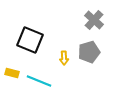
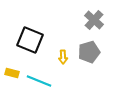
yellow arrow: moved 1 px left, 1 px up
